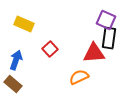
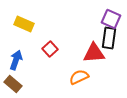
purple square: moved 5 px right, 1 px up
